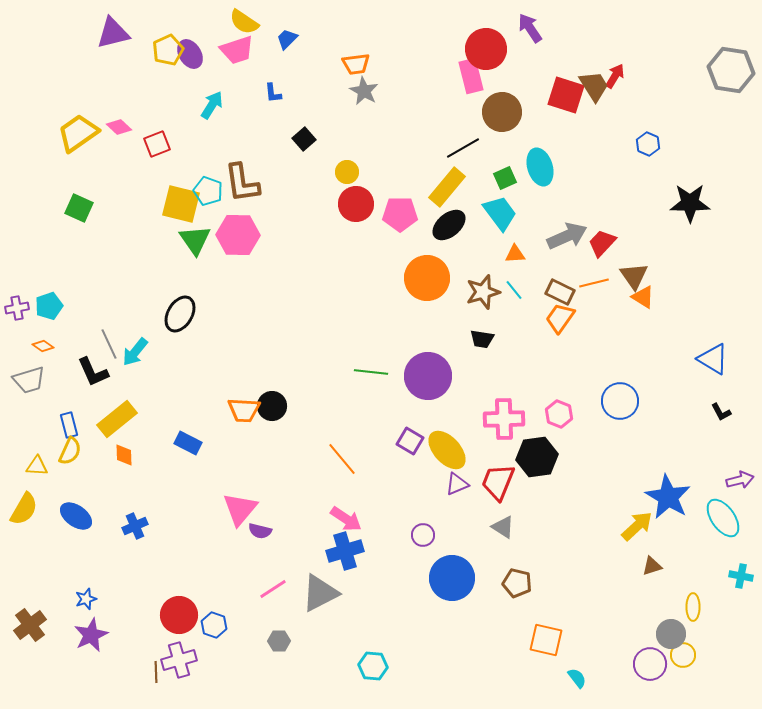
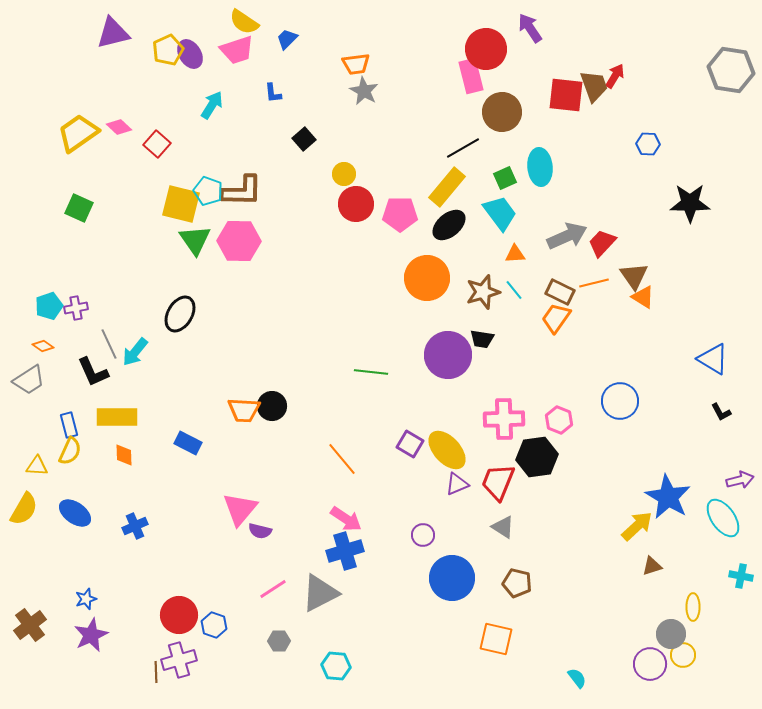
brown trapezoid at (594, 86): rotated 12 degrees clockwise
red square at (566, 95): rotated 12 degrees counterclockwise
red square at (157, 144): rotated 28 degrees counterclockwise
blue hexagon at (648, 144): rotated 20 degrees counterclockwise
cyan ellipse at (540, 167): rotated 12 degrees clockwise
yellow circle at (347, 172): moved 3 px left, 2 px down
brown L-shape at (242, 183): moved 8 px down; rotated 81 degrees counterclockwise
pink hexagon at (238, 235): moved 1 px right, 6 px down
purple cross at (17, 308): moved 59 px right
orange trapezoid at (560, 318): moved 4 px left
purple circle at (428, 376): moved 20 px right, 21 px up
gray trapezoid at (29, 380): rotated 16 degrees counterclockwise
pink hexagon at (559, 414): moved 6 px down
yellow rectangle at (117, 419): moved 2 px up; rotated 39 degrees clockwise
purple square at (410, 441): moved 3 px down
blue ellipse at (76, 516): moved 1 px left, 3 px up
orange square at (546, 640): moved 50 px left, 1 px up
cyan hexagon at (373, 666): moved 37 px left
